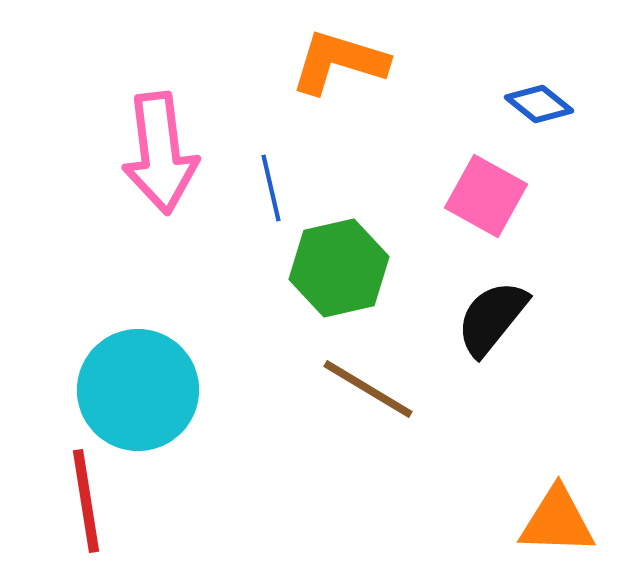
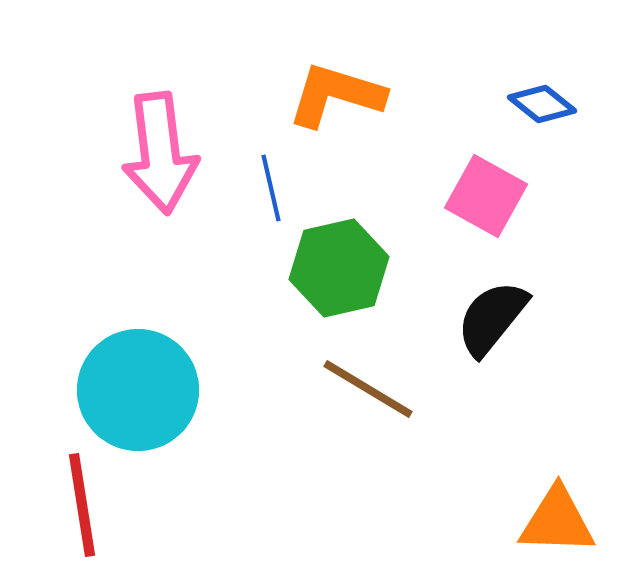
orange L-shape: moved 3 px left, 33 px down
blue diamond: moved 3 px right
red line: moved 4 px left, 4 px down
